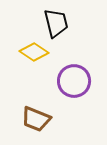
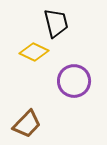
yellow diamond: rotated 8 degrees counterclockwise
brown trapezoid: moved 9 px left, 5 px down; rotated 68 degrees counterclockwise
